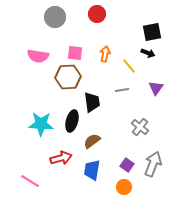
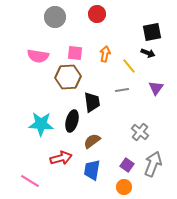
gray cross: moved 5 px down
